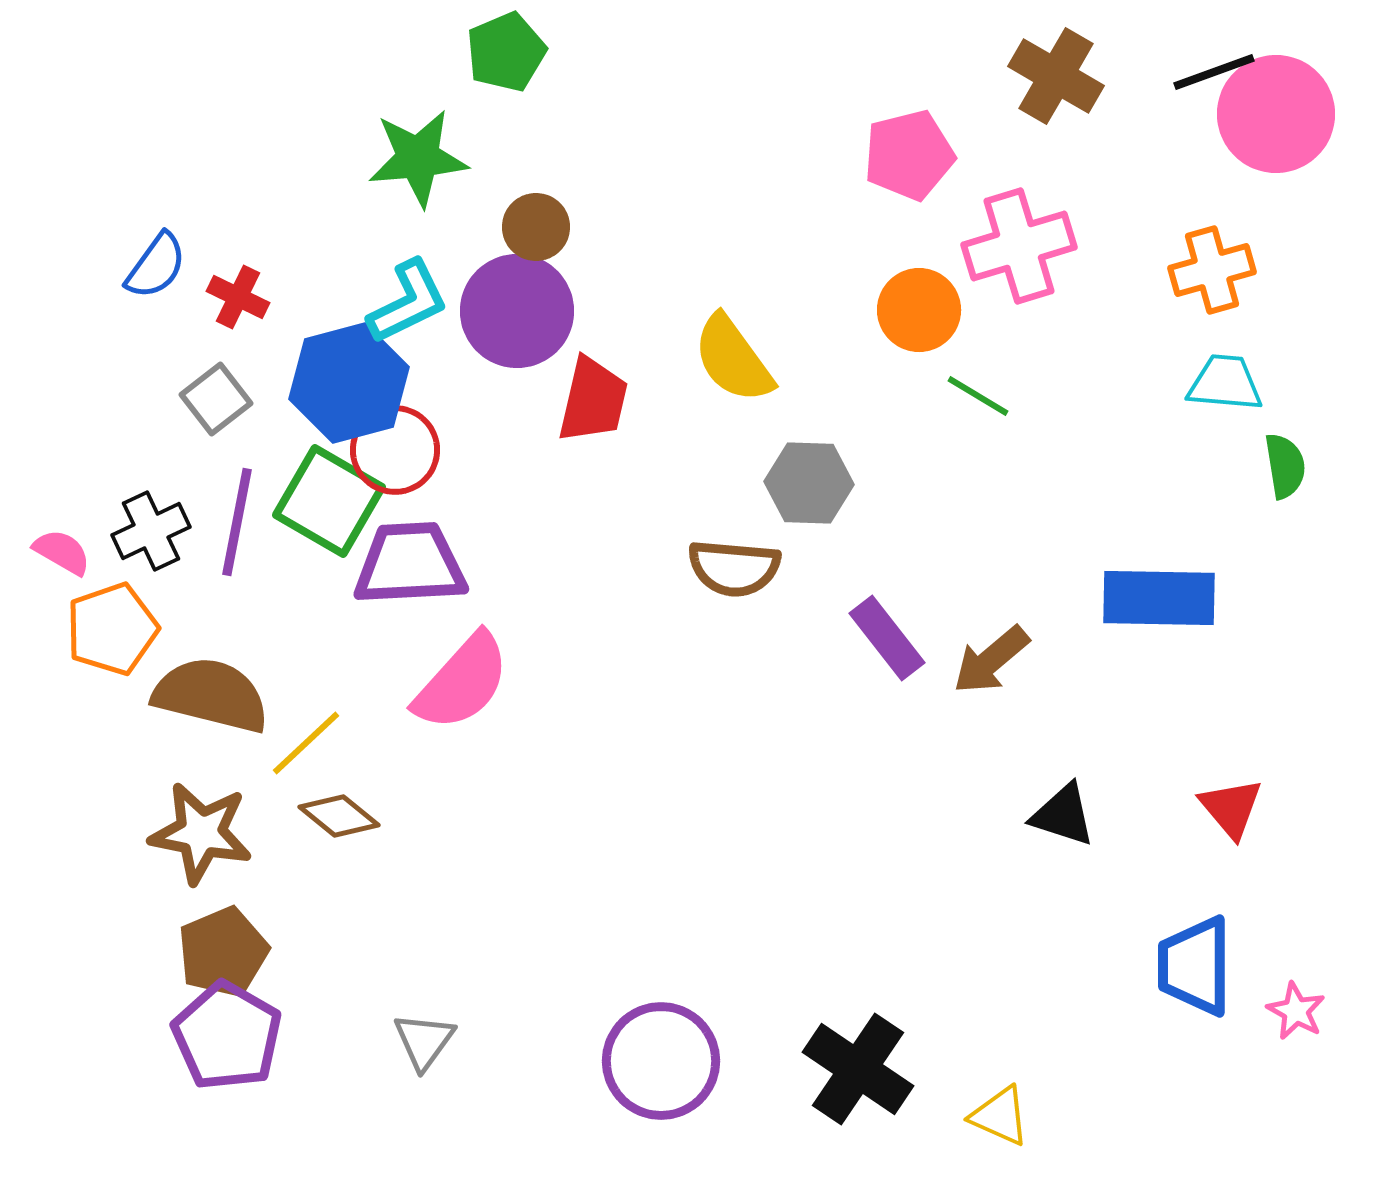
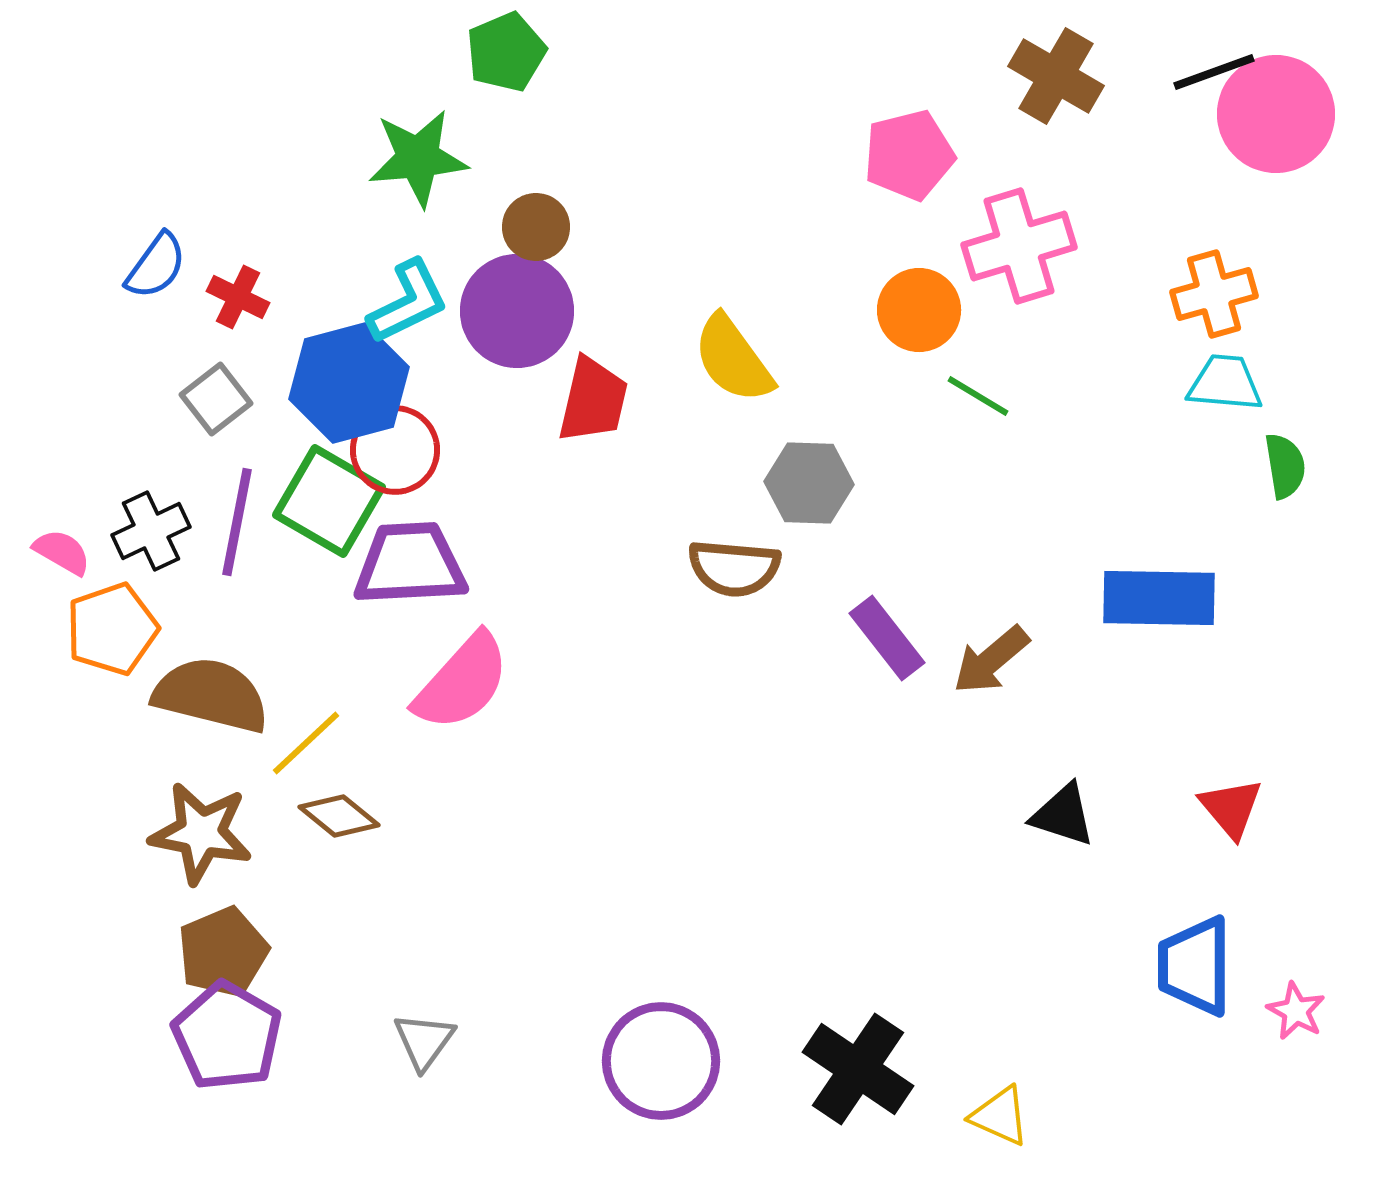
orange cross at (1212, 270): moved 2 px right, 24 px down
